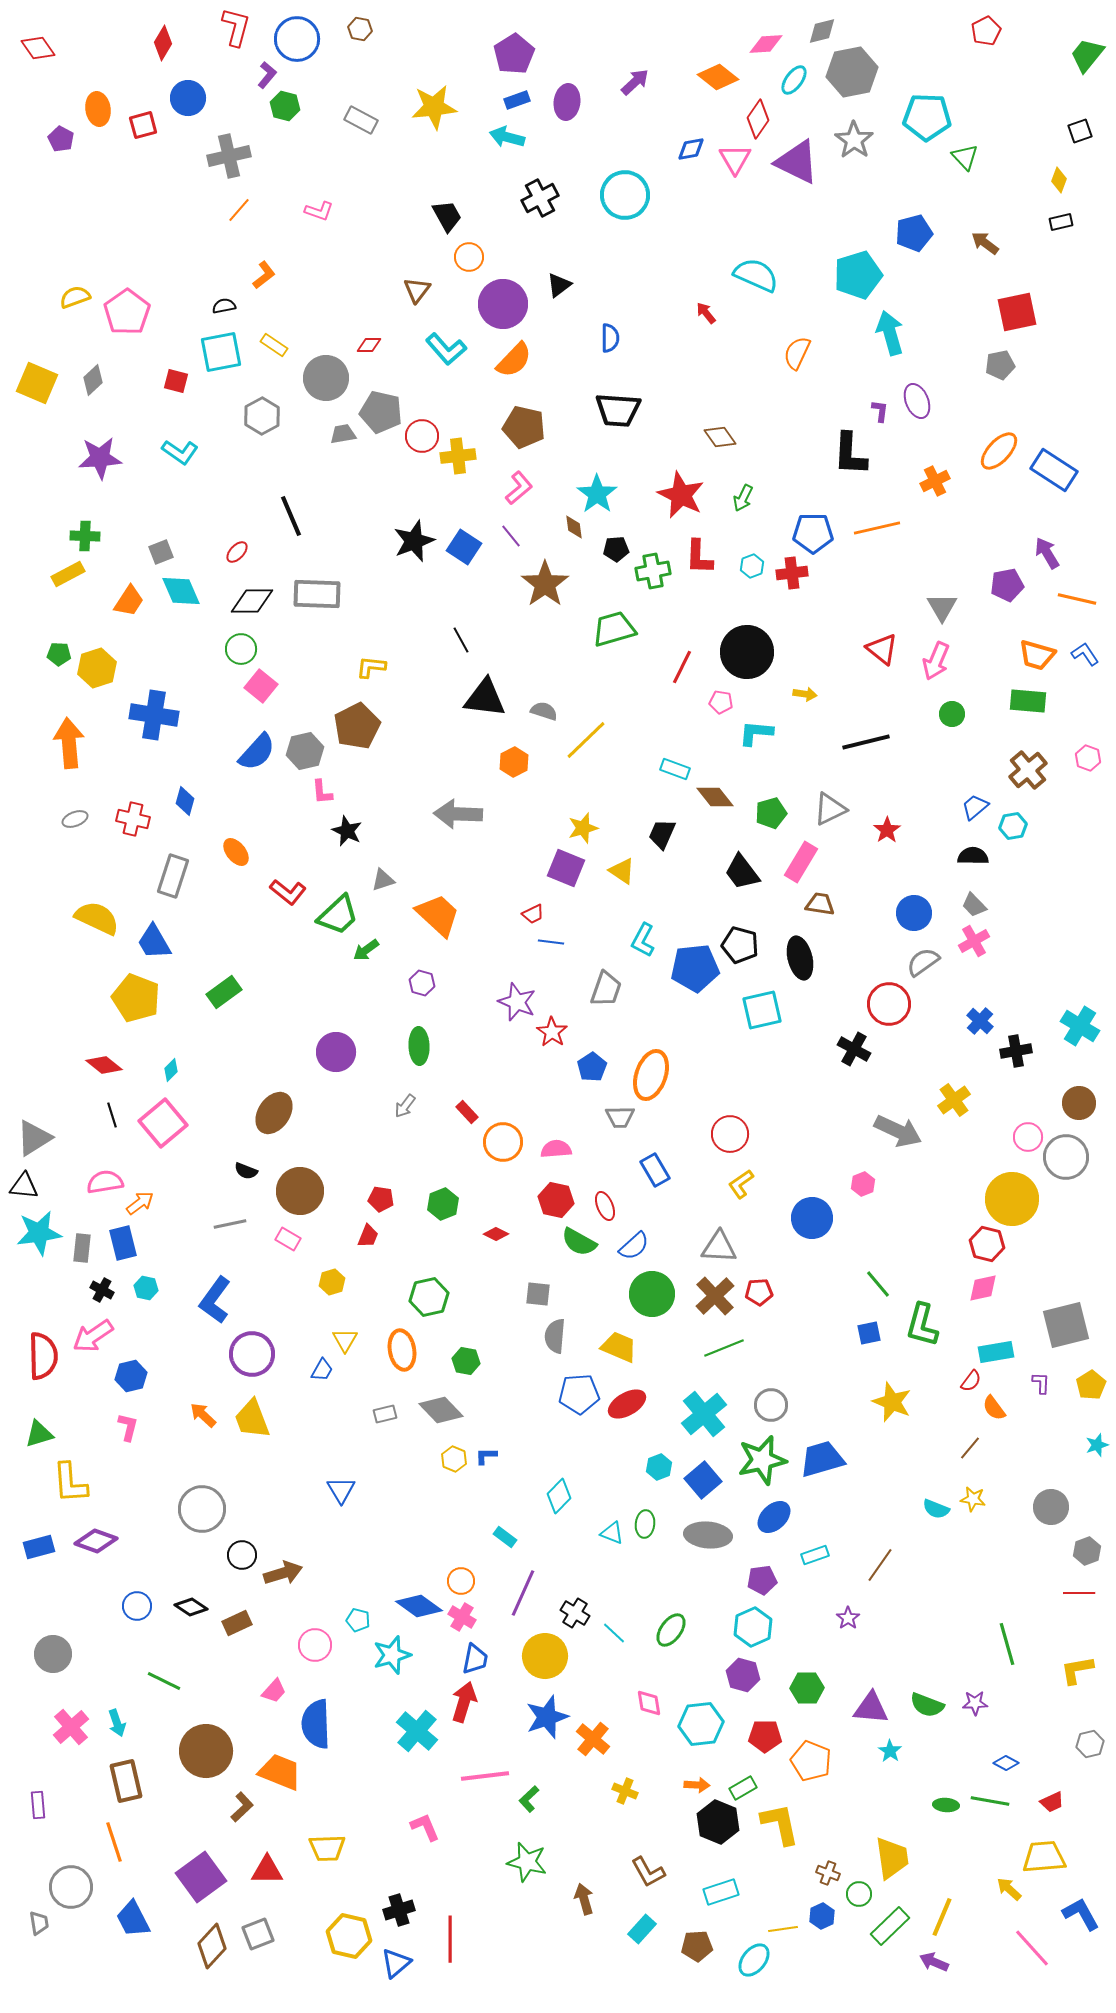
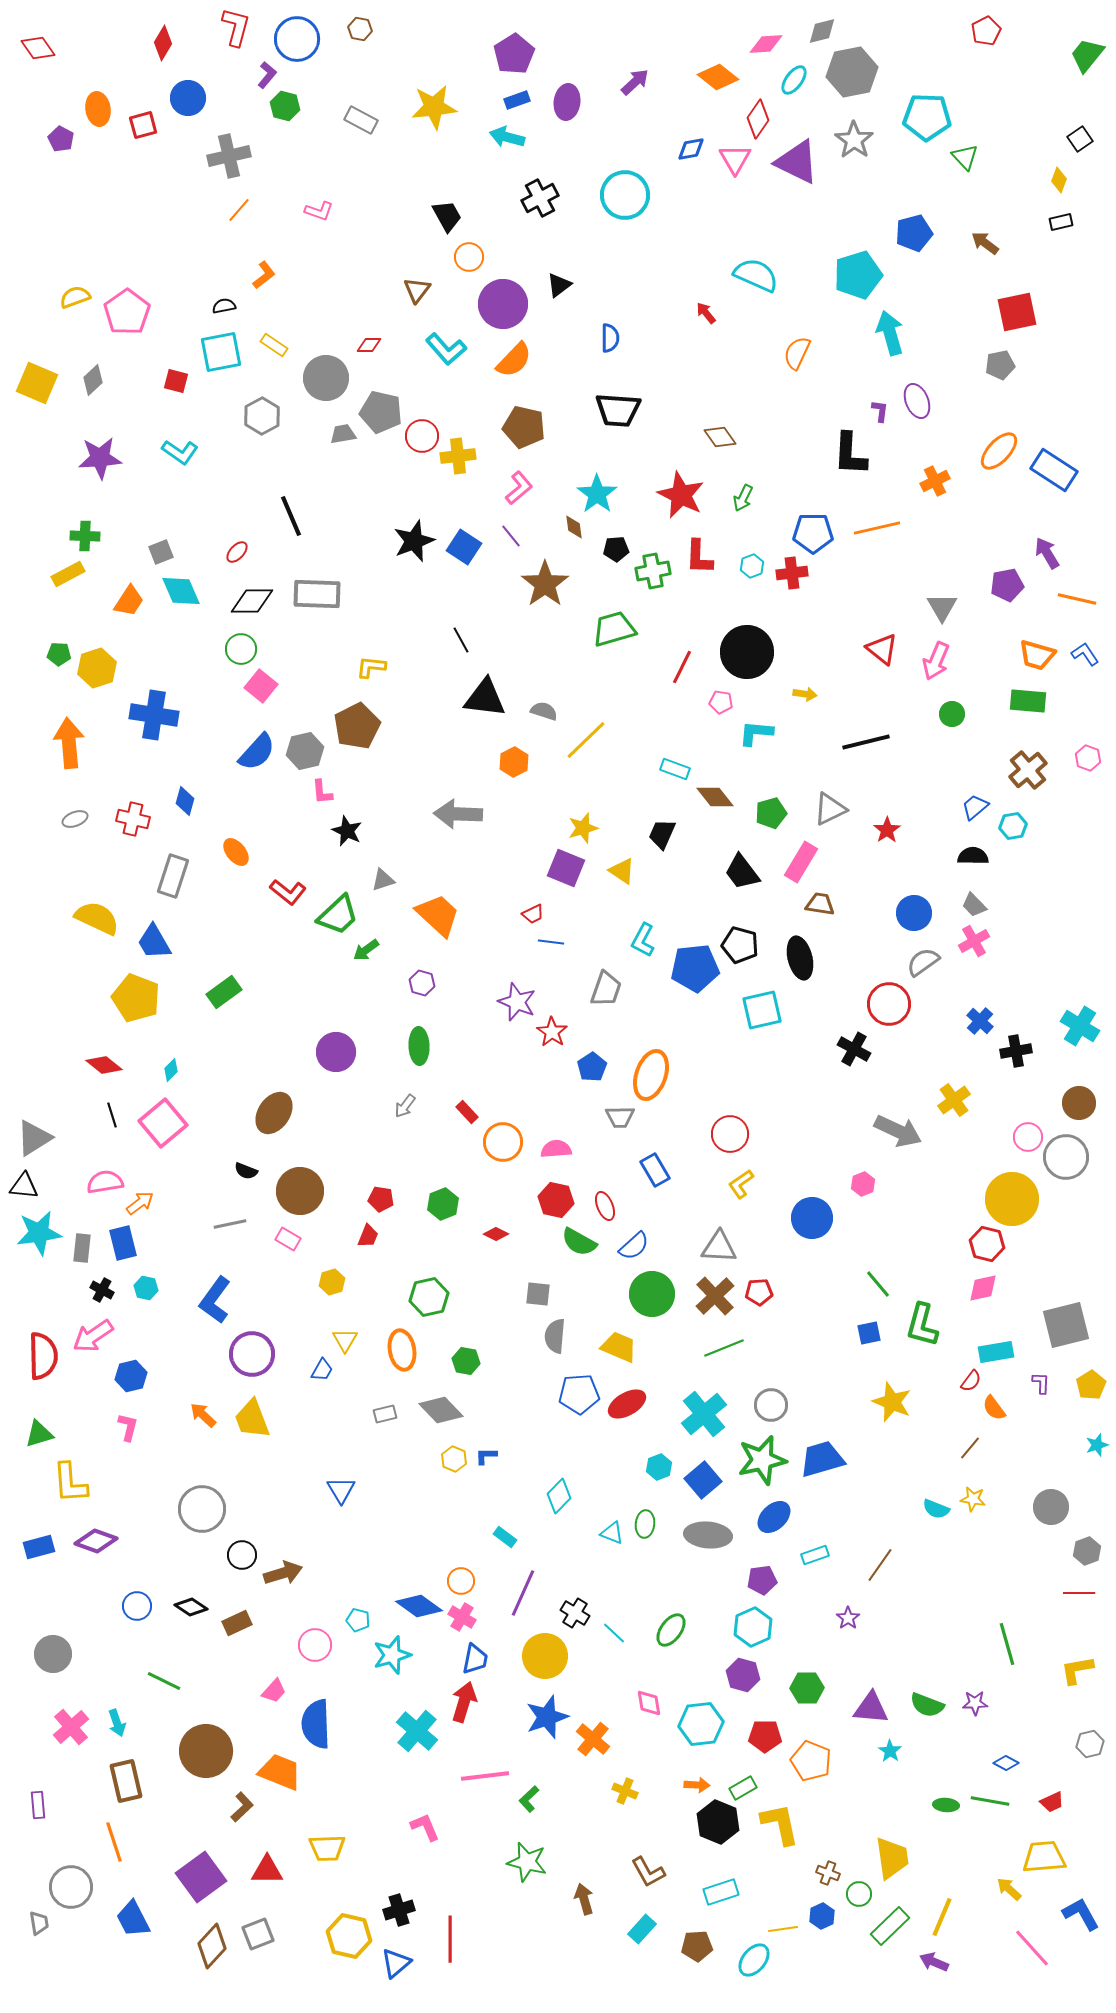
black square at (1080, 131): moved 8 px down; rotated 15 degrees counterclockwise
